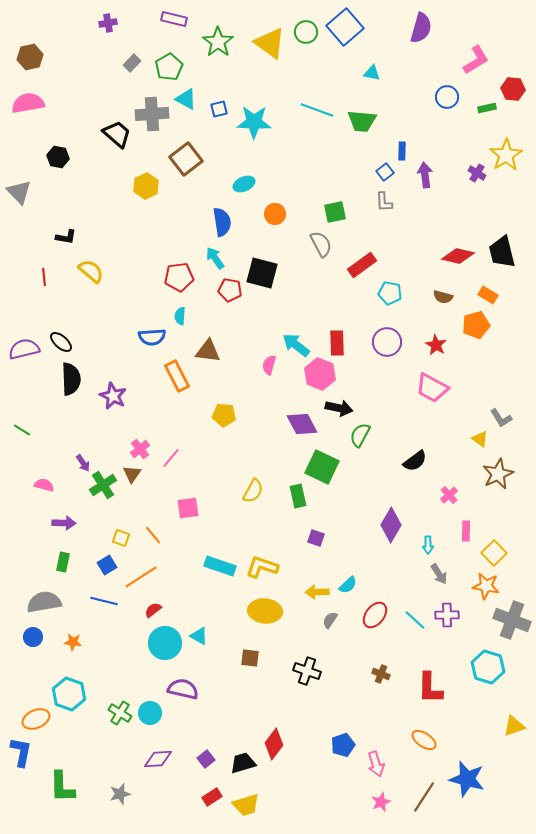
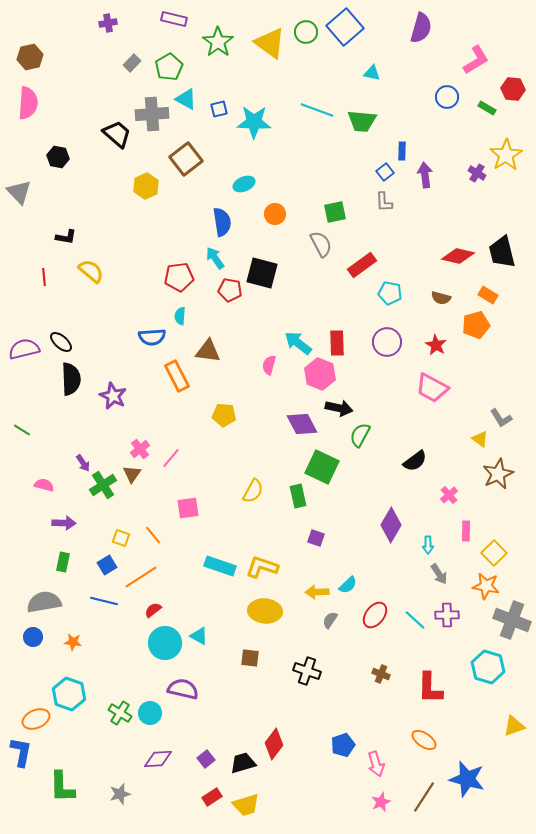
pink semicircle at (28, 103): rotated 104 degrees clockwise
green rectangle at (487, 108): rotated 42 degrees clockwise
brown semicircle at (443, 297): moved 2 px left, 1 px down
cyan arrow at (296, 345): moved 2 px right, 2 px up
